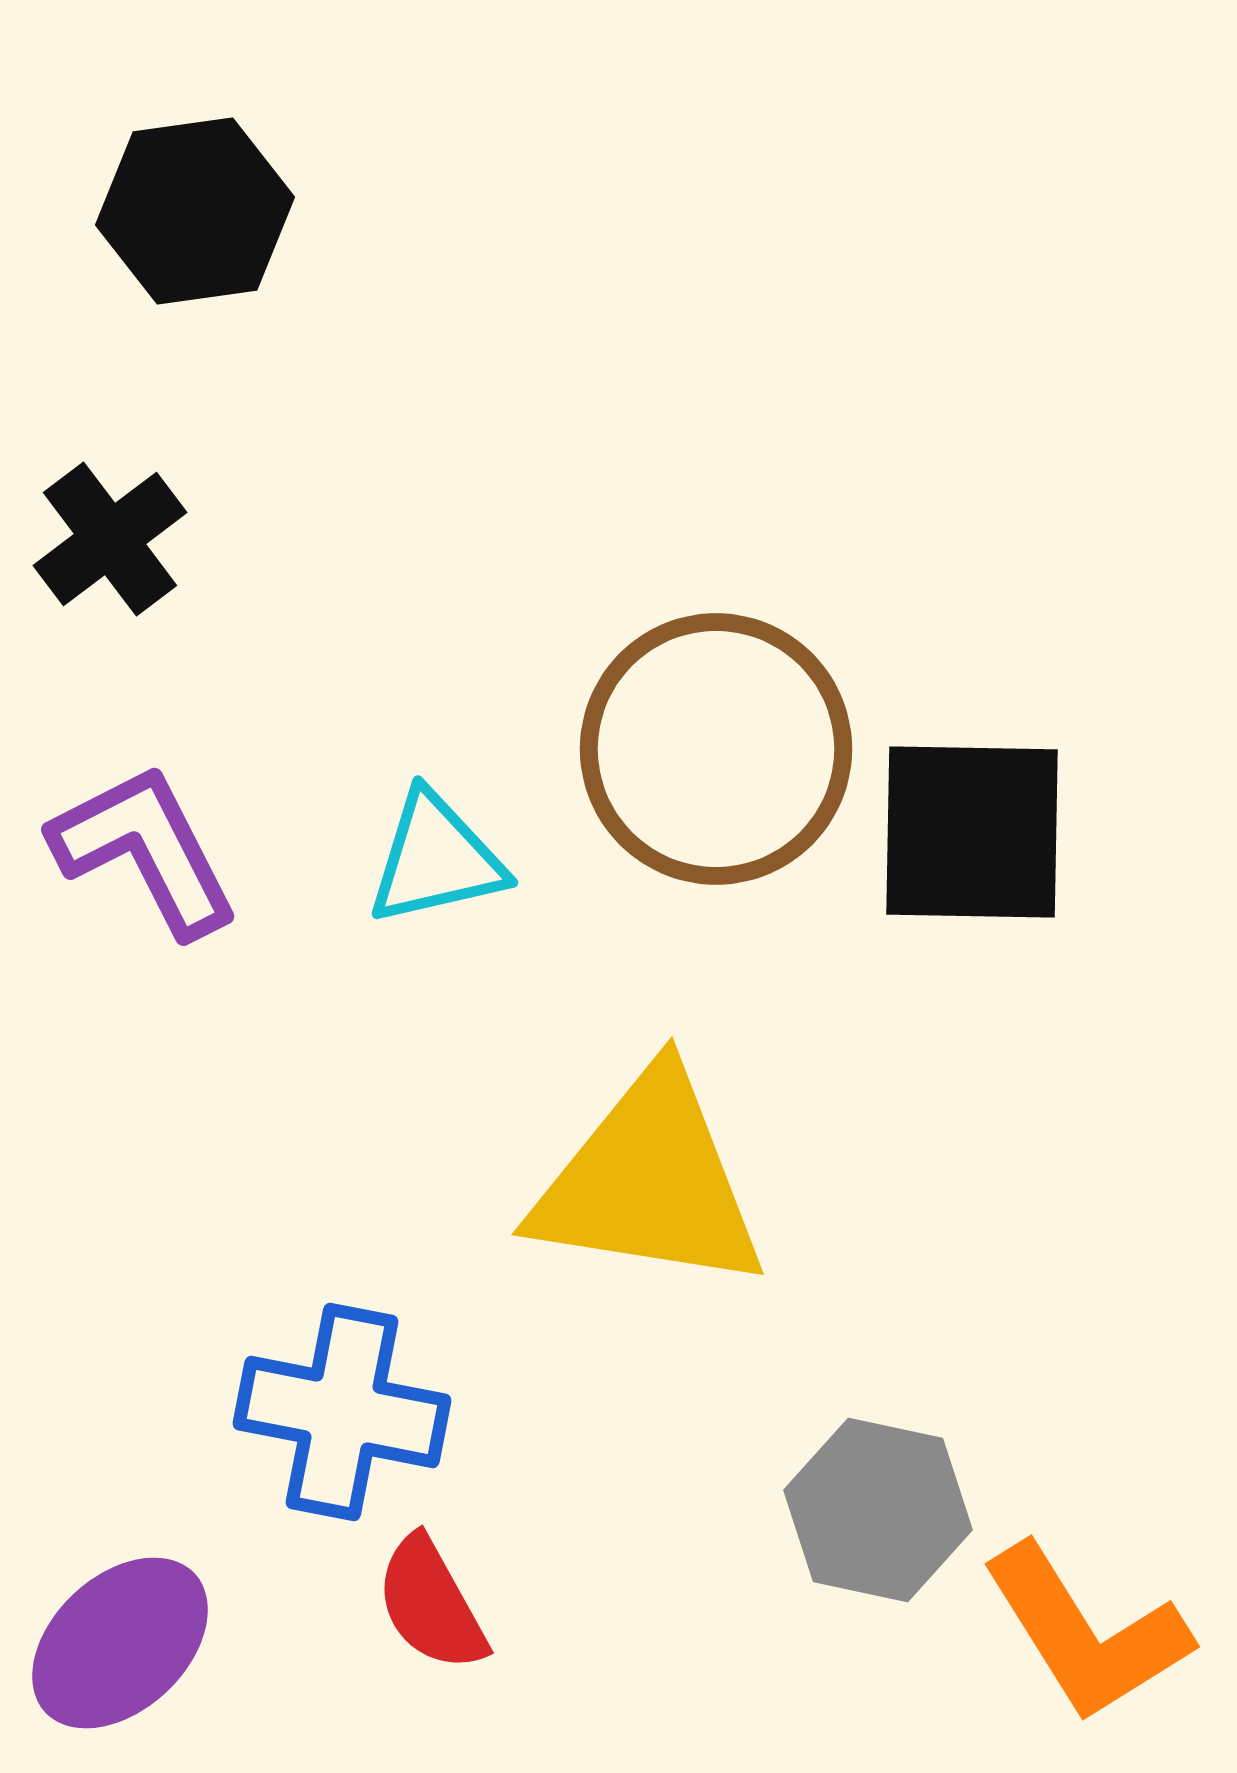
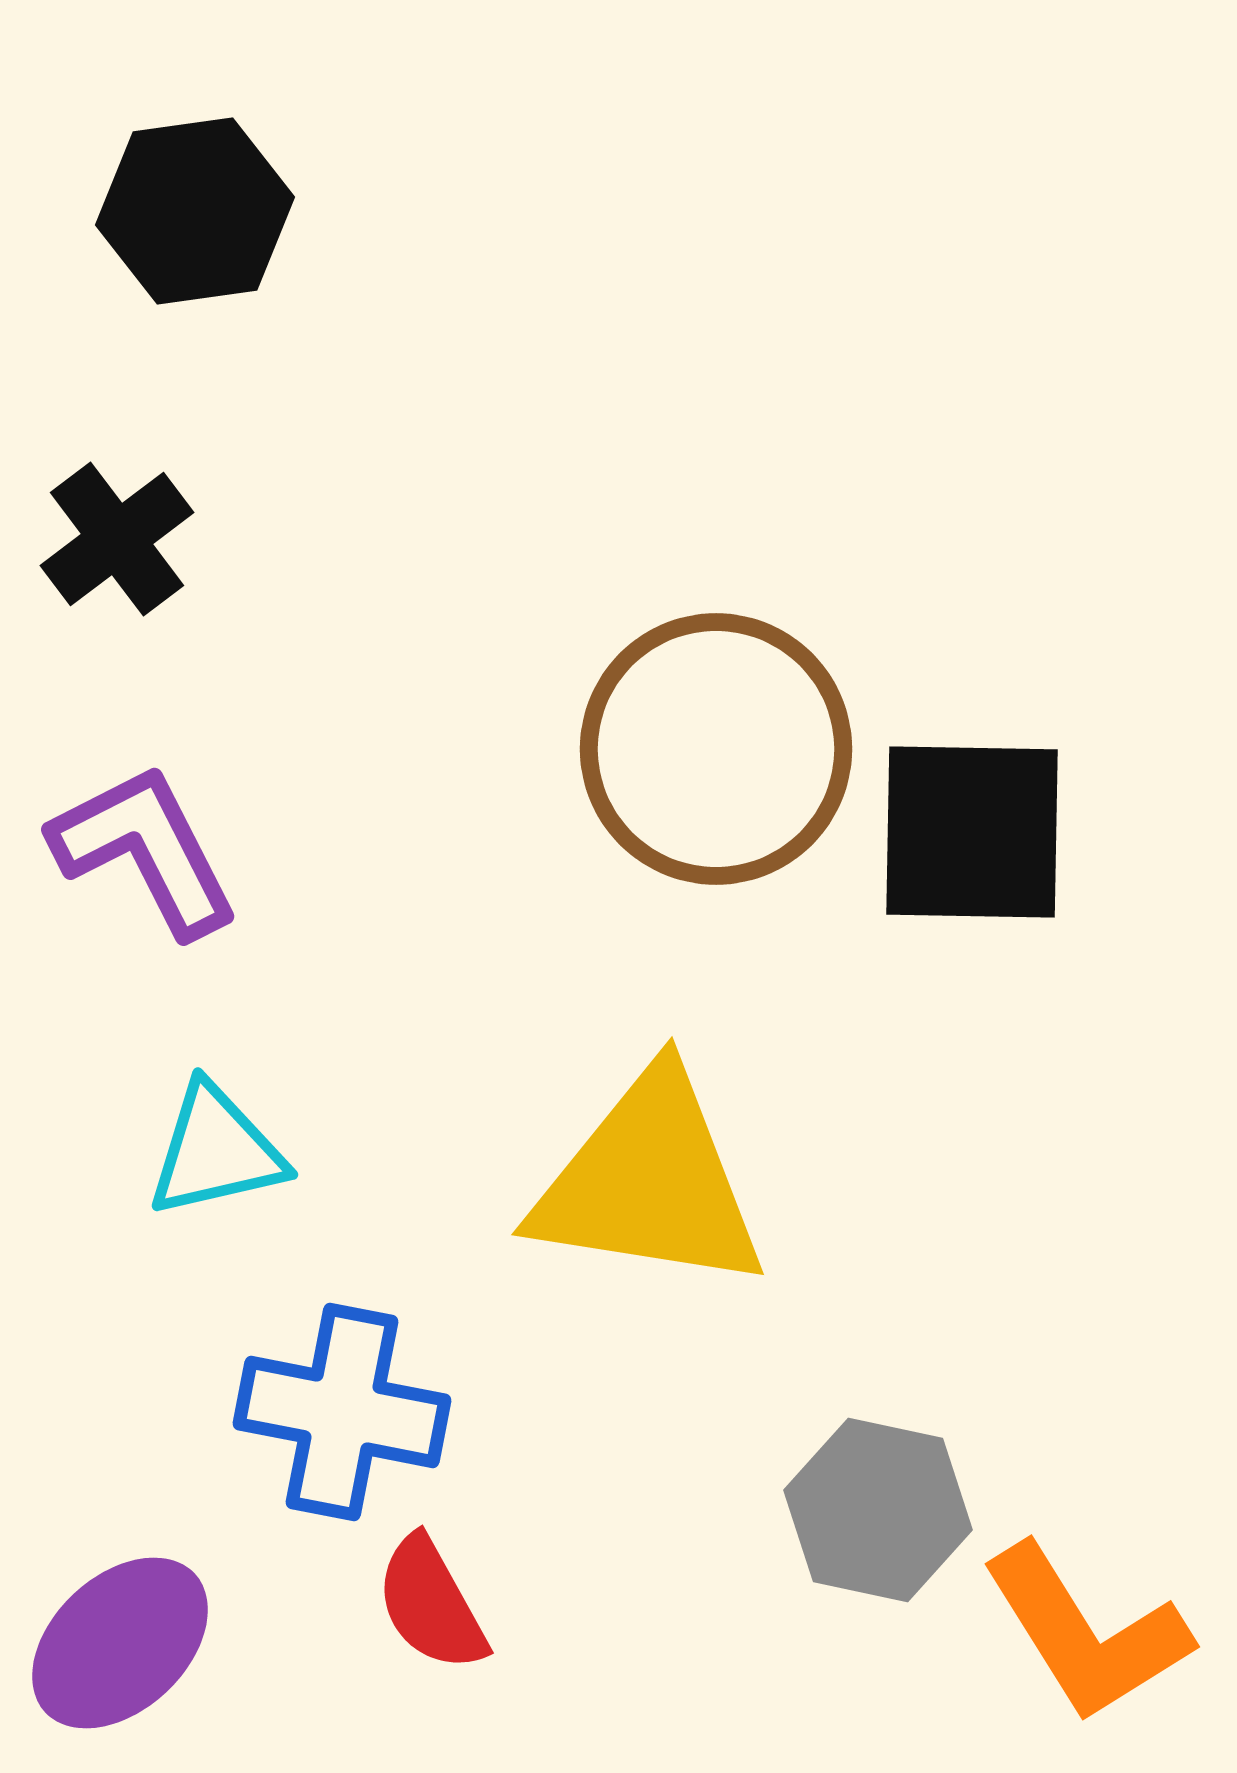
black cross: moved 7 px right
cyan triangle: moved 220 px left, 292 px down
